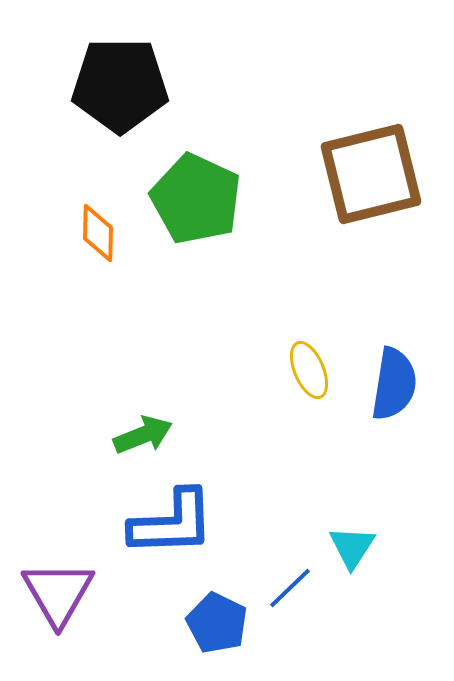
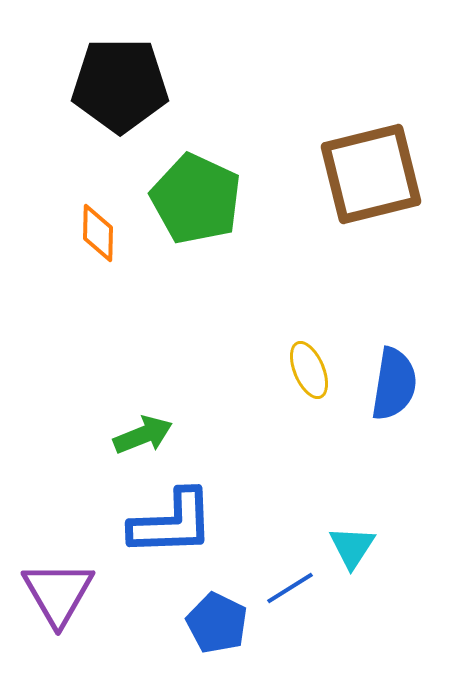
blue line: rotated 12 degrees clockwise
